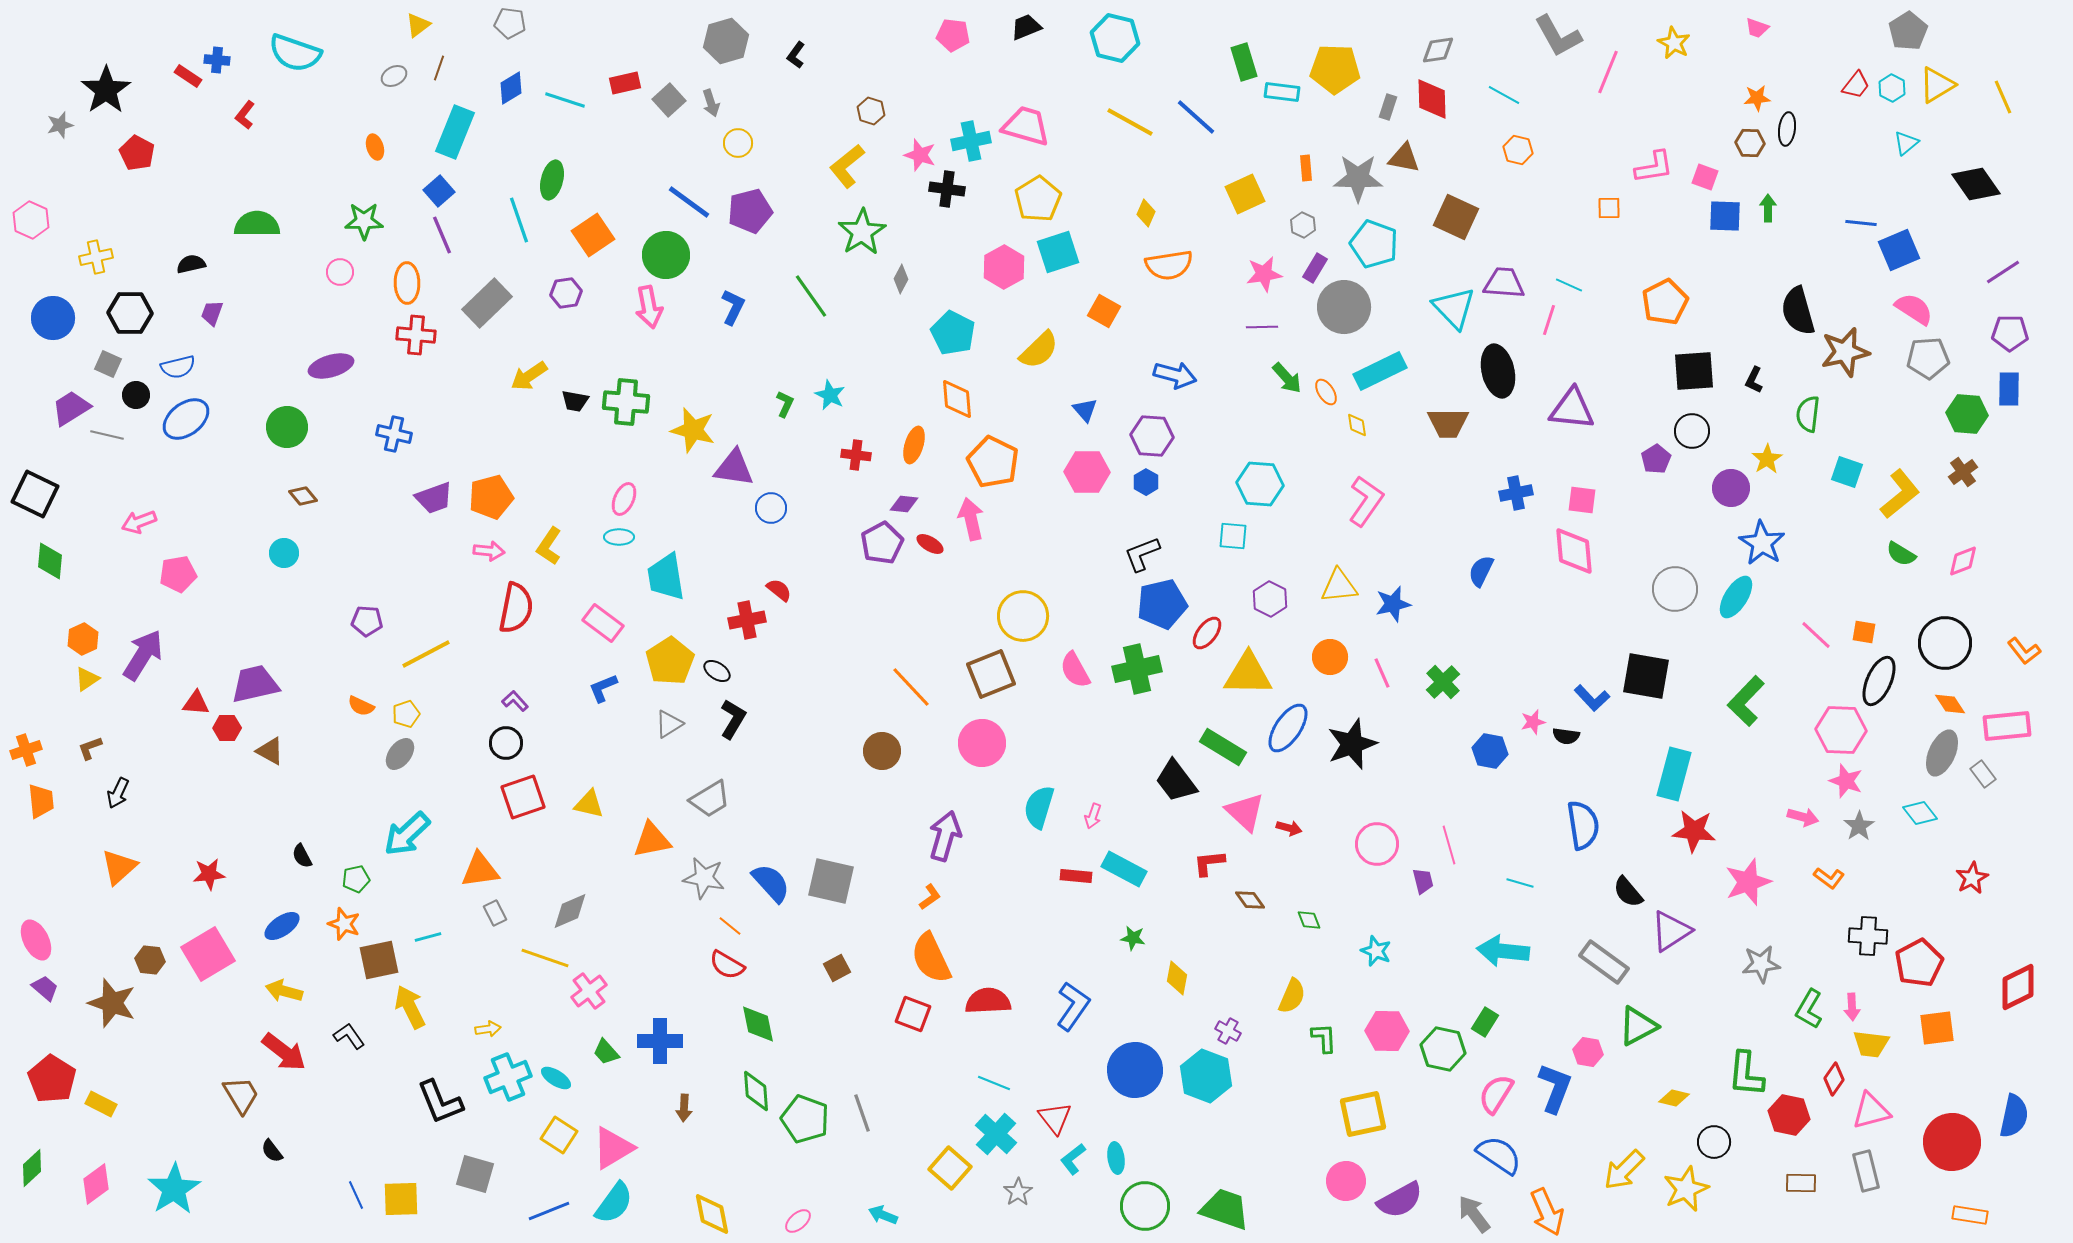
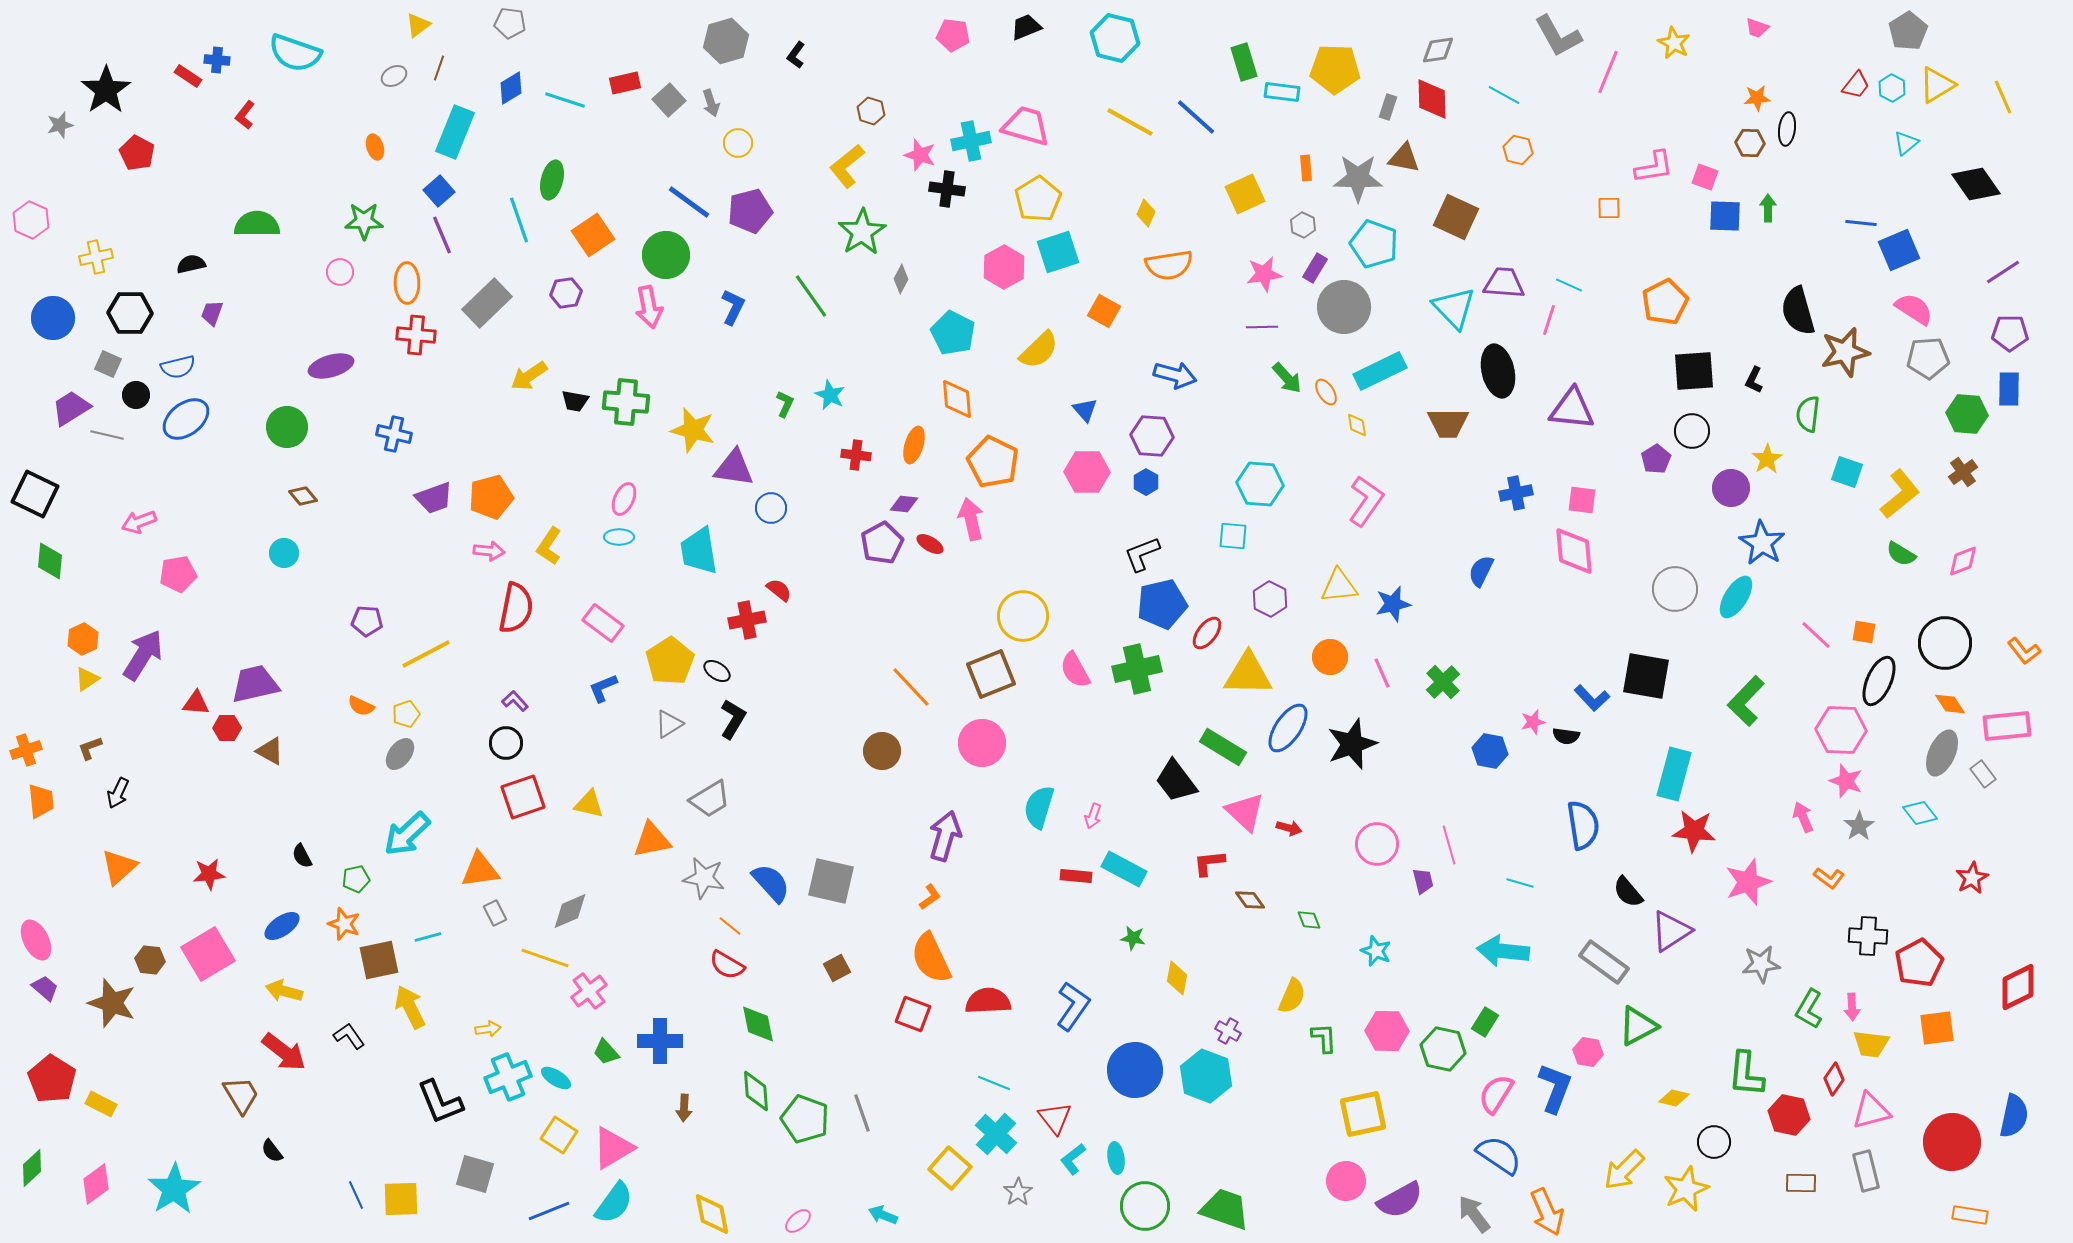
cyan trapezoid at (666, 577): moved 33 px right, 26 px up
pink arrow at (1803, 817): rotated 128 degrees counterclockwise
